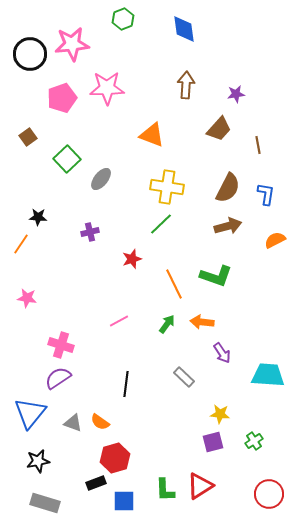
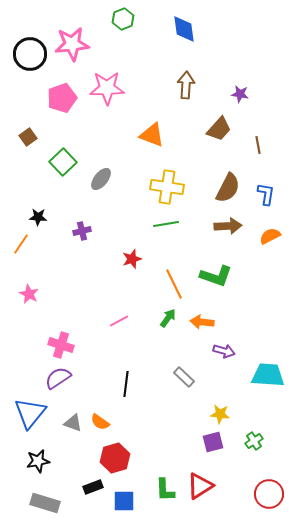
purple star at (236, 94): moved 4 px right; rotated 18 degrees clockwise
green square at (67, 159): moved 4 px left, 3 px down
green line at (161, 224): moved 5 px right; rotated 35 degrees clockwise
brown arrow at (228, 226): rotated 12 degrees clockwise
purple cross at (90, 232): moved 8 px left, 1 px up
orange semicircle at (275, 240): moved 5 px left, 4 px up
pink star at (27, 298): moved 2 px right, 4 px up; rotated 18 degrees clockwise
green arrow at (167, 324): moved 1 px right, 6 px up
purple arrow at (222, 353): moved 2 px right, 2 px up; rotated 40 degrees counterclockwise
black rectangle at (96, 483): moved 3 px left, 4 px down
